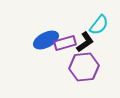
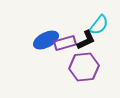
black L-shape: moved 1 px right, 2 px up; rotated 10 degrees clockwise
